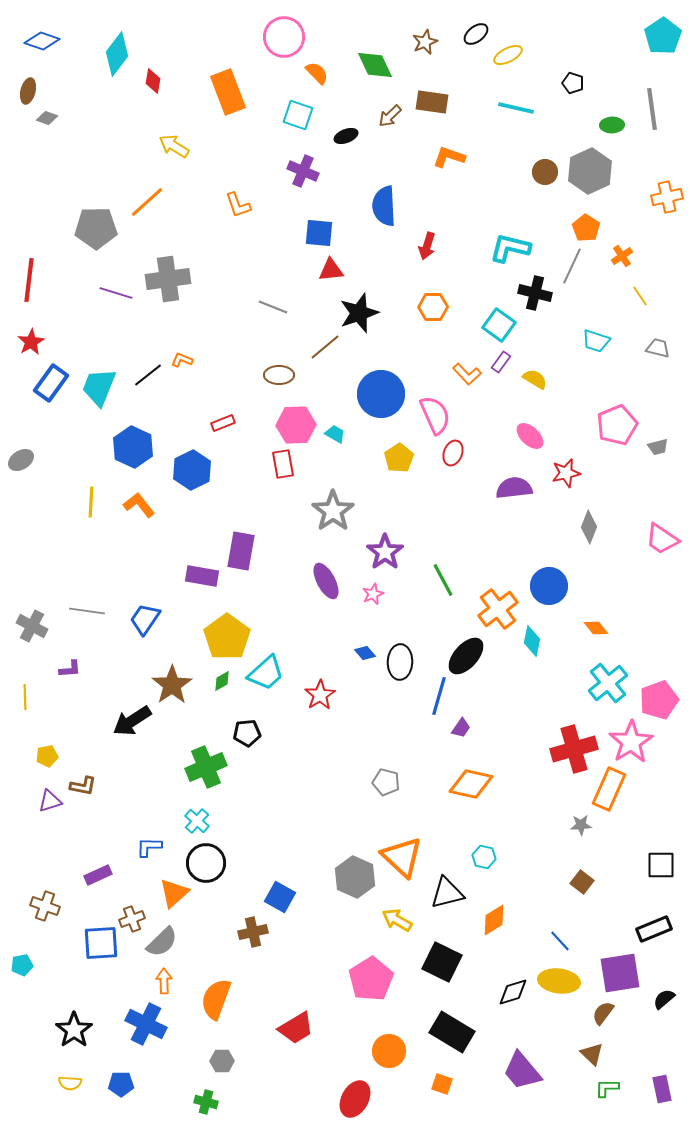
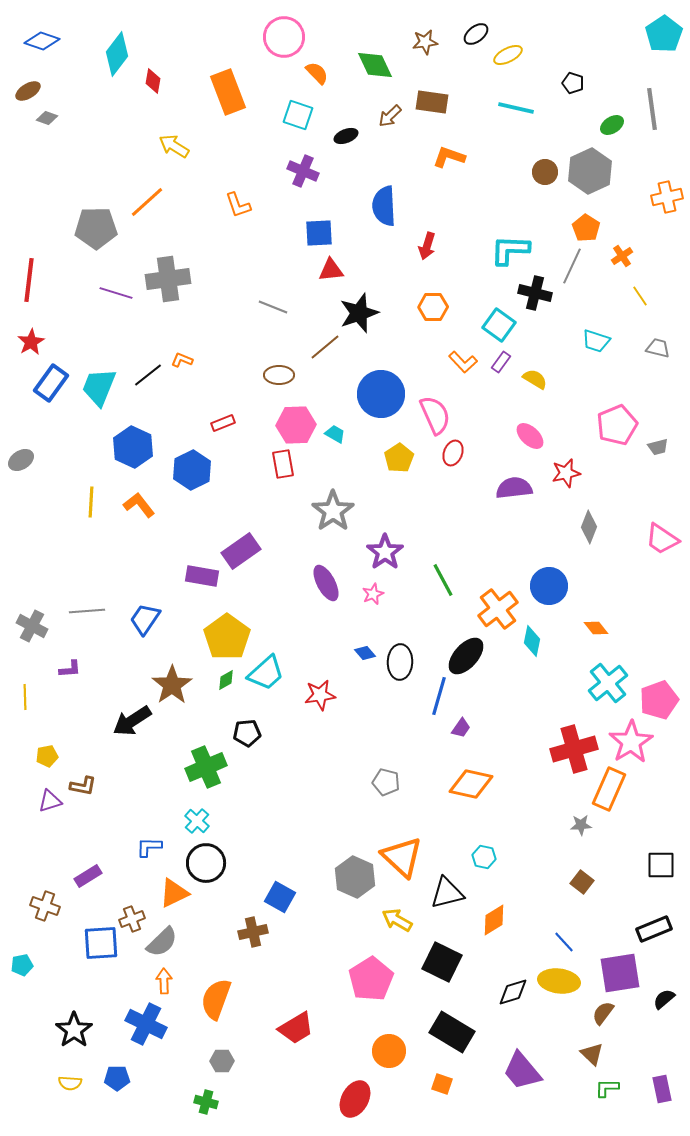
cyan pentagon at (663, 36): moved 1 px right, 2 px up
brown star at (425, 42): rotated 15 degrees clockwise
brown ellipse at (28, 91): rotated 45 degrees clockwise
green ellipse at (612, 125): rotated 30 degrees counterclockwise
blue square at (319, 233): rotated 8 degrees counterclockwise
cyan L-shape at (510, 248): moved 2 px down; rotated 12 degrees counterclockwise
orange L-shape at (467, 374): moved 4 px left, 12 px up
purple rectangle at (241, 551): rotated 45 degrees clockwise
purple ellipse at (326, 581): moved 2 px down
gray line at (87, 611): rotated 12 degrees counterclockwise
green diamond at (222, 681): moved 4 px right, 1 px up
red star at (320, 695): rotated 24 degrees clockwise
purple rectangle at (98, 875): moved 10 px left, 1 px down; rotated 8 degrees counterclockwise
orange triangle at (174, 893): rotated 16 degrees clockwise
blue line at (560, 941): moved 4 px right, 1 px down
blue pentagon at (121, 1084): moved 4 px left, 6 px up
